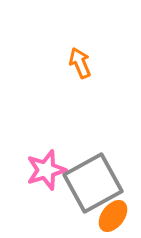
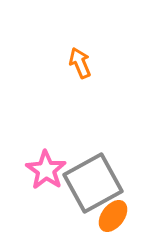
pink star: rotated 21 degrees counterclockwise
